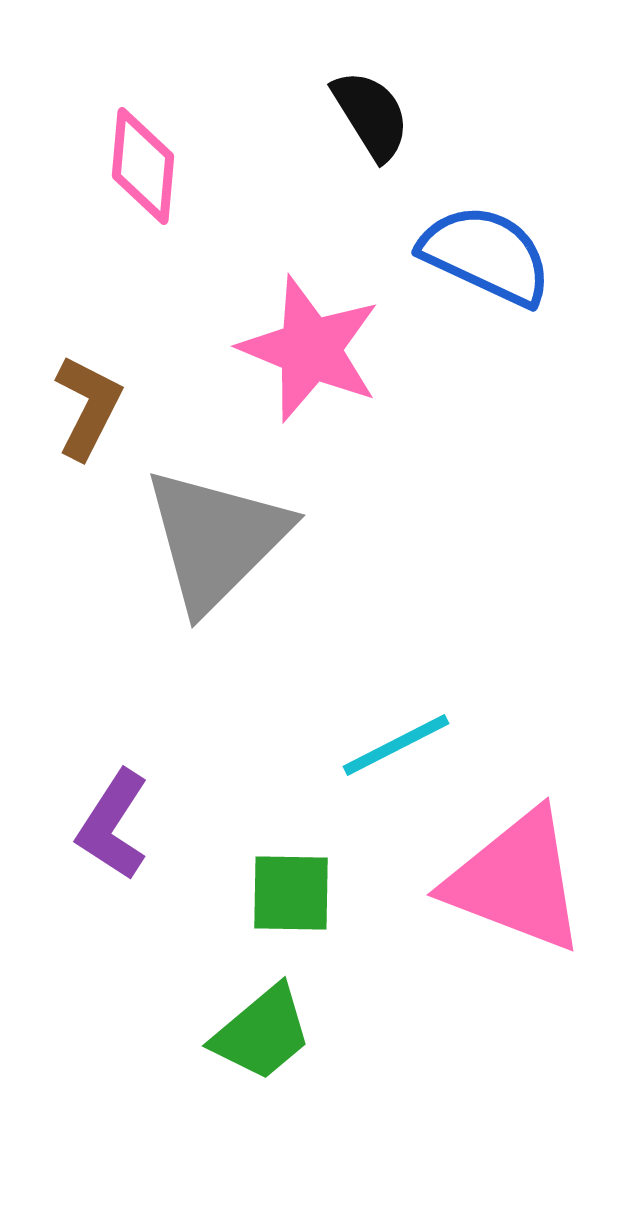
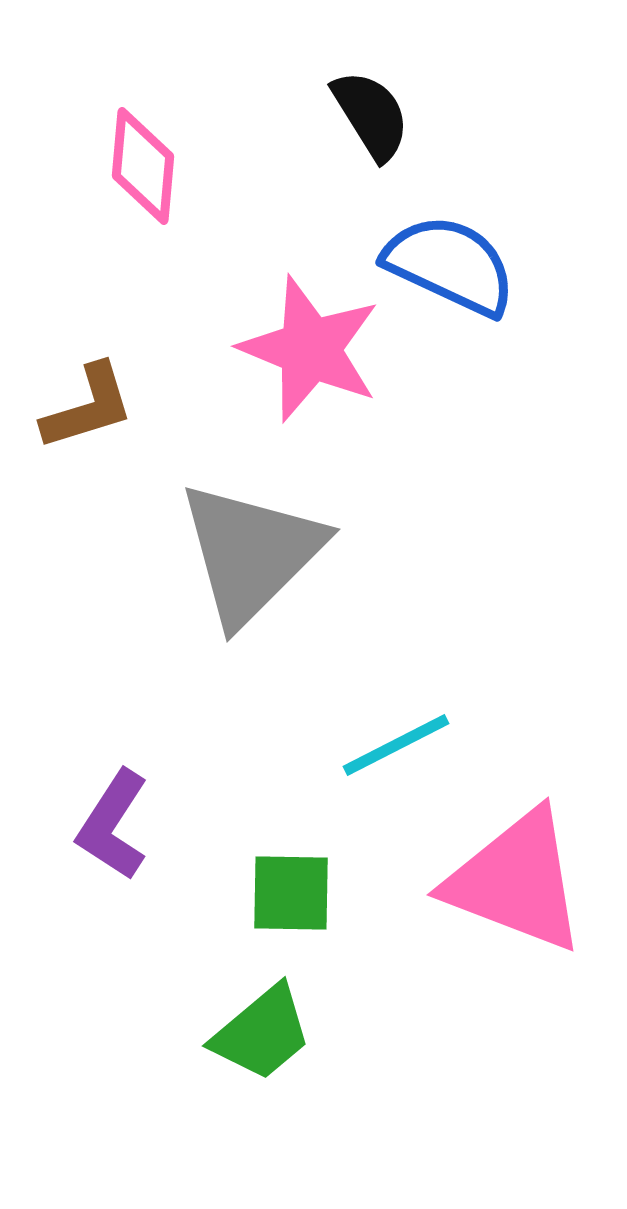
blue semicircle: moved 36 px left, 10 px down
brown L-shape: rotated 46 degrees clockwise
gray triangle: moved 35 px right, 14 px down
